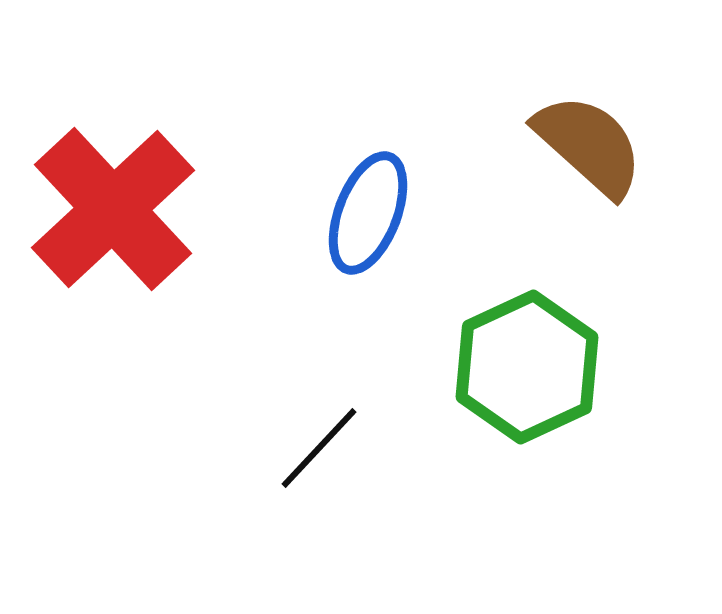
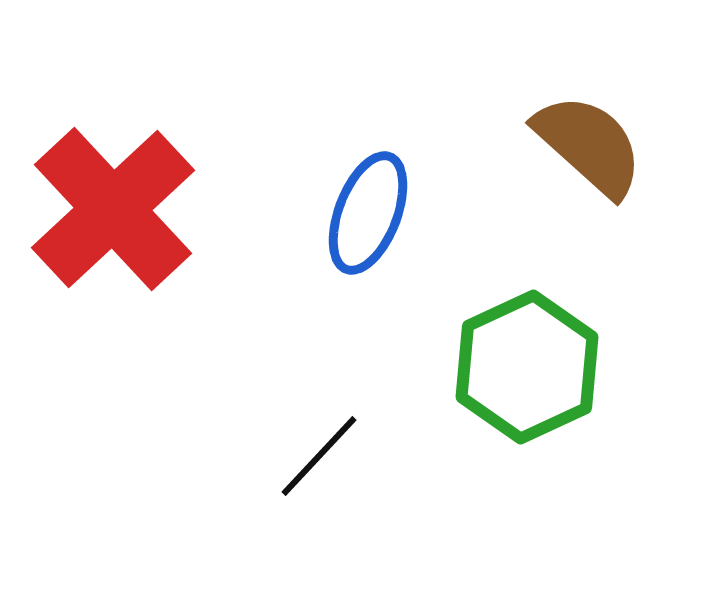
black line: moved 8 px down
